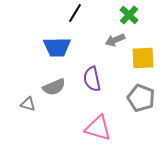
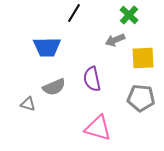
black line: moved 1 px left
blue trapezoid: moved 10 px left
gray pentagon: rotated 16 degrees counterclockwise
